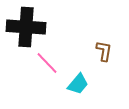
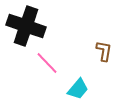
black cross: moved 1 px up; rotated 15 degrees clockwise
cyan trapezoid: moved 5 px down
